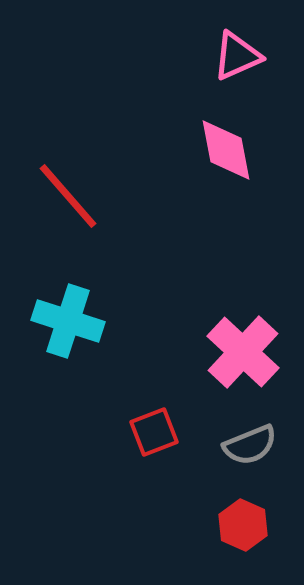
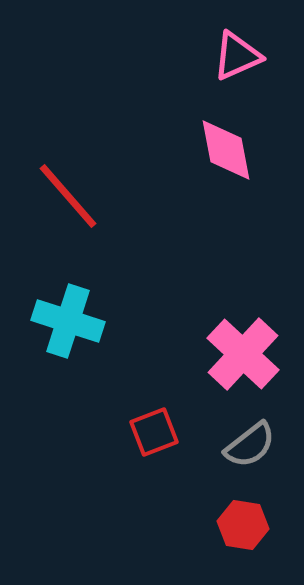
pink cross: moved 2 px down
gray semicircle: rotated 16 degrees counterclockwise
red hexagon: rotated 15 degrees counterclockwise
